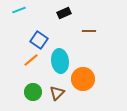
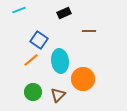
brown triangle: moved 1 px right, 2 px down
